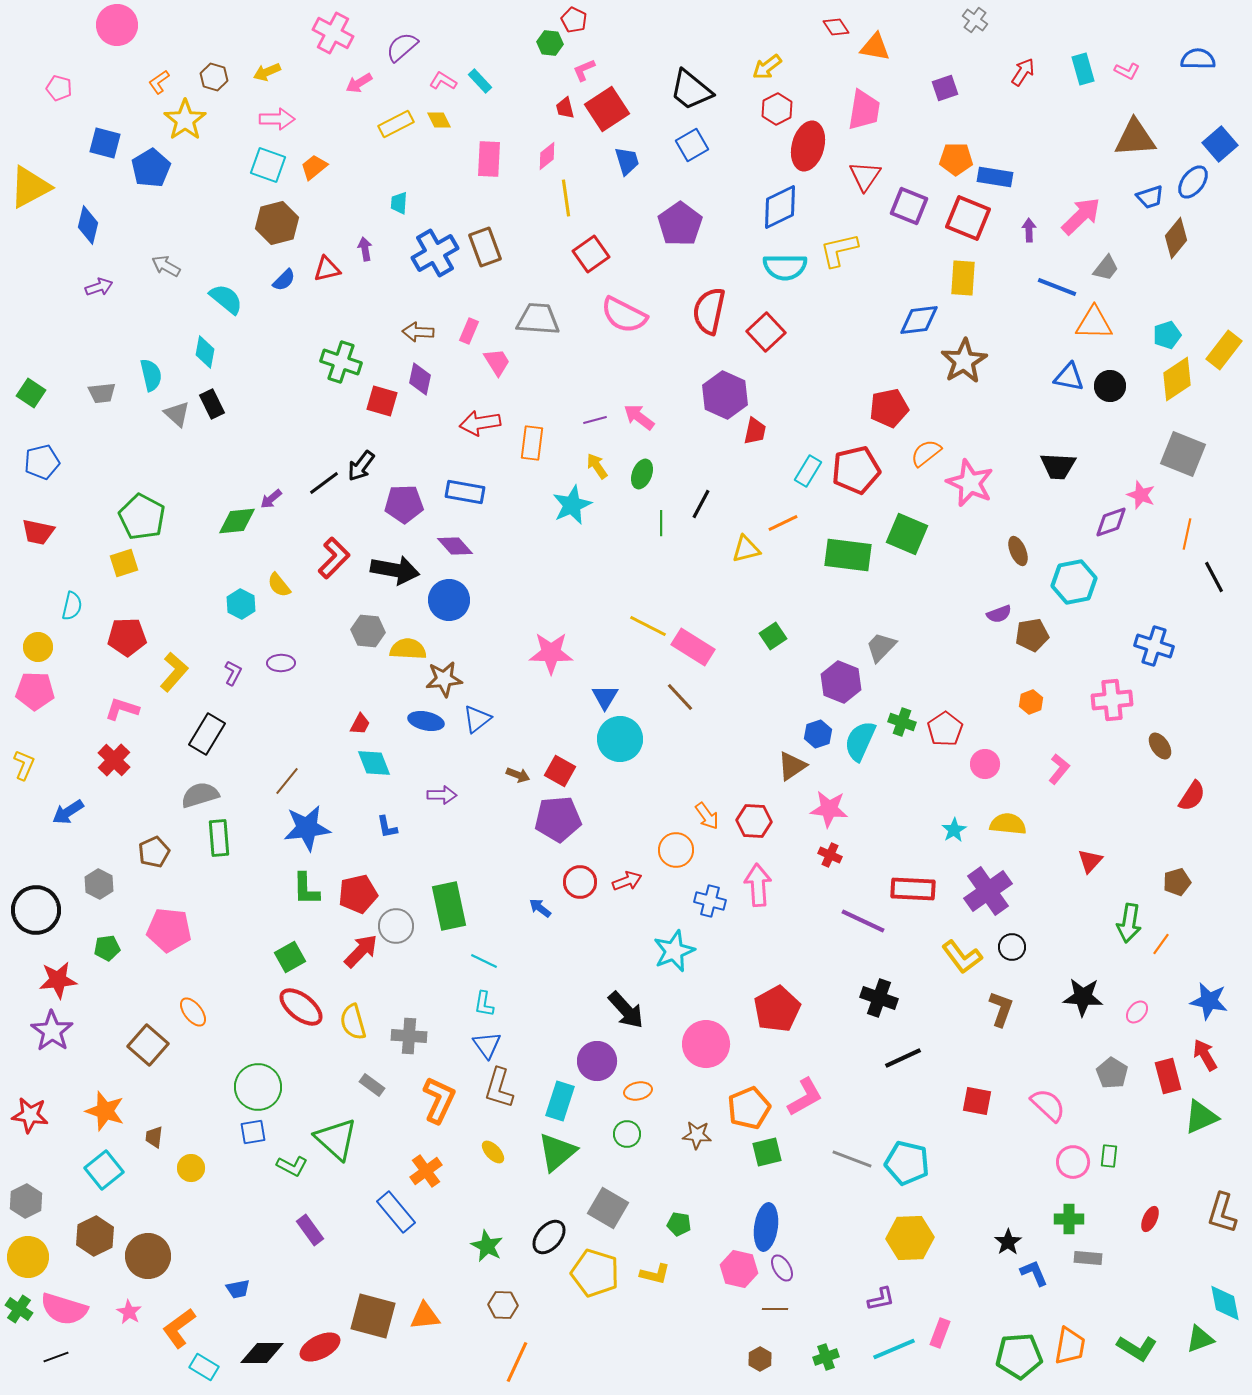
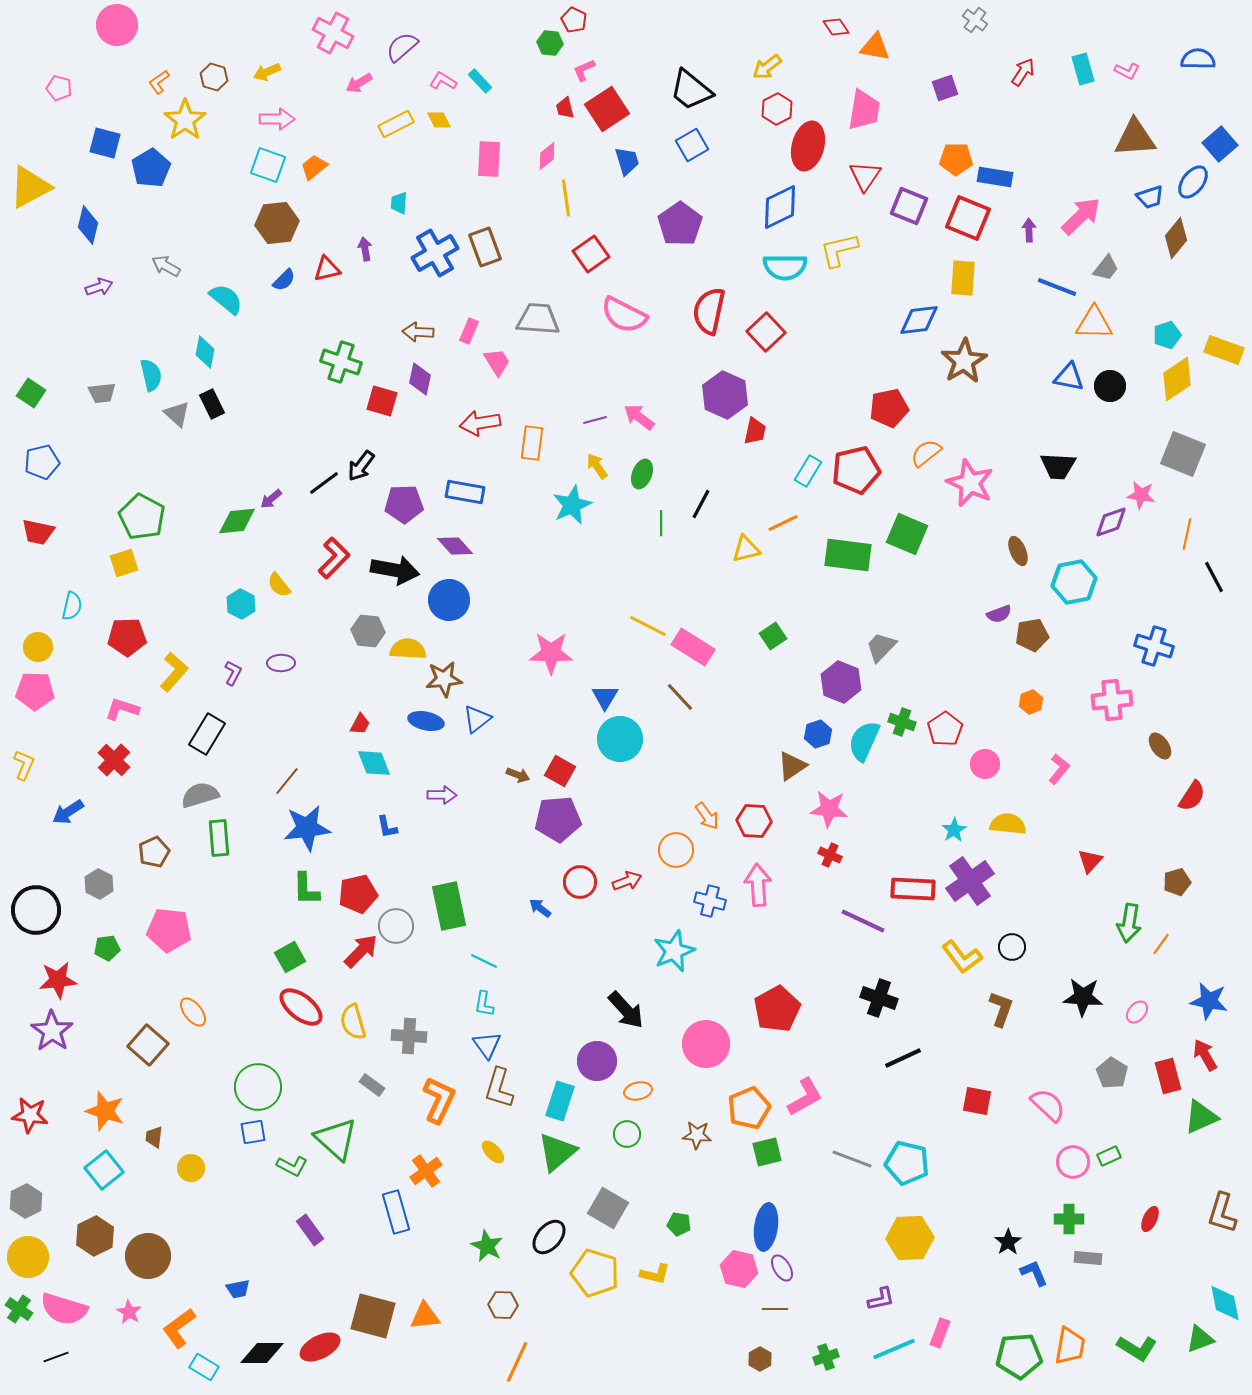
brown hexagon at (277, 223): rotated 9 degrees clockwise
yellow rectangle at (1224, 350): rotated 72 degrees clockwise
pink star at (1141, 495): rotated 12 degrees counterclockwise
cyan semicircle at (860, 741): moved 4 px right
purple cross at (988, 891): moved 18 px left, 10 px up
green rectangle at (1109, 1156): rotated 60 degrees clockwise
blue rectangle at (396, 1212): rotated 24 degrees clockwise
